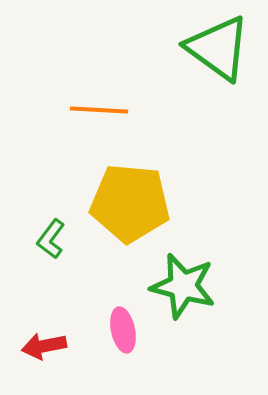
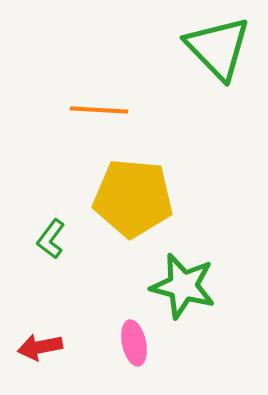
green triangle: rotated 10 degrees clockwise
yellow pentagon: moved 3 px right, 5 px up
pink ellipse: moved 11 px right, 13 px down
red arrow: moved 4 px left, 1 px down
